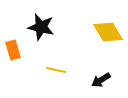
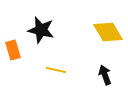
black star: moved 3 px down
black arrow: moved 4 px right, 5 px up; rotated 102 degrees clockwise
